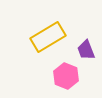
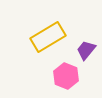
purple trapezoid: rotated 60 degrees clockwise
